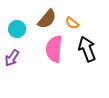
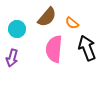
brown semicircle: moved 2 px up
black arrow: moved 1 px up
purple arrow: rotated 18 degrees counterclockwise
